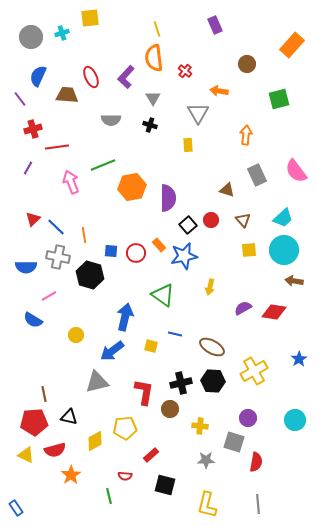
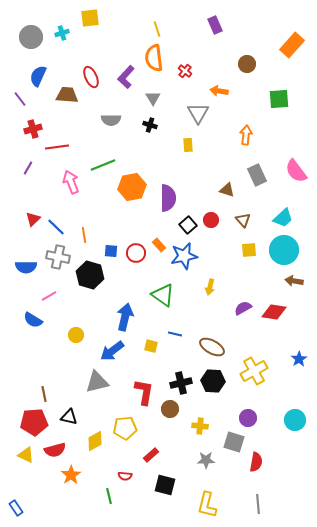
green square at (279, 99): rotated 10 degrees clockwise
